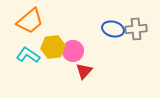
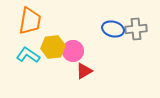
orange trapezoid: rotated 40 degrees counterclockwise
red triangle: rotated 18 degrees clockwise
